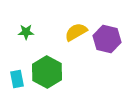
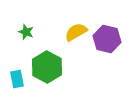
green star: rotated 21 degrees clockwise
green hexagon: moved 5 px up
